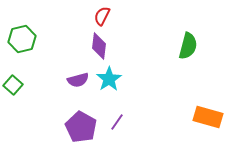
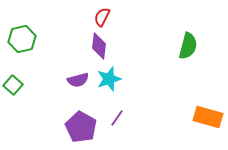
red semicircle: moved 1 px down
cyan star: rotated 15 degrees clockwise
purple line: moved 4 px up
